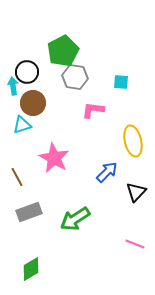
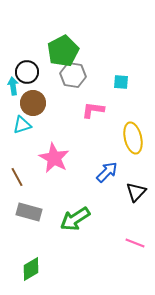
gray hexagon: moved 2 px left, 2 px up
yellow ellipse: moved 3 px up
gray rectangle: rotated 35 degrees clockwise
pink line: moved 1 px up
